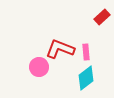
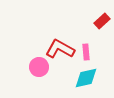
red rectangle: moved 4 px down
red L-shape: rotated 8 degrees clockwise
cyan diamond: rotated 25 degrees clockwise
